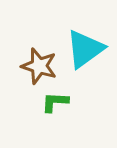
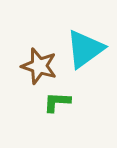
green L-shape: moved 2 px right
